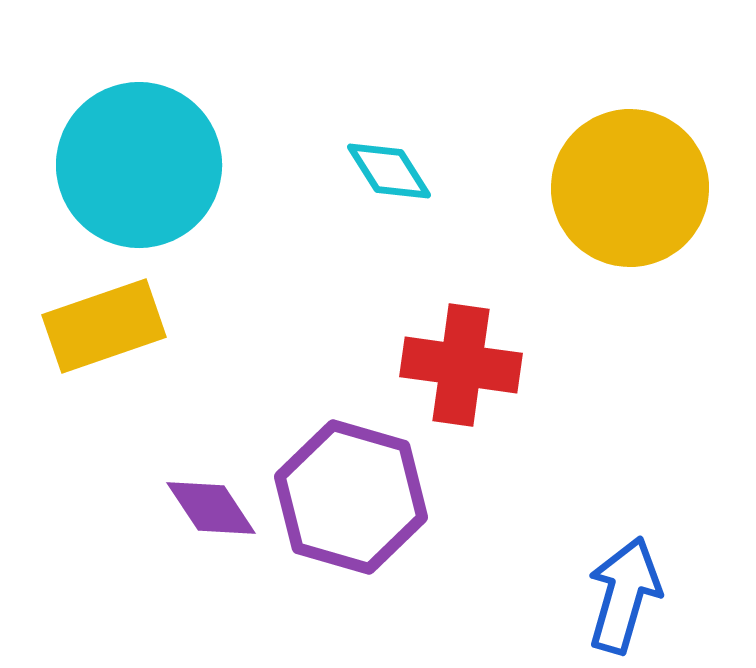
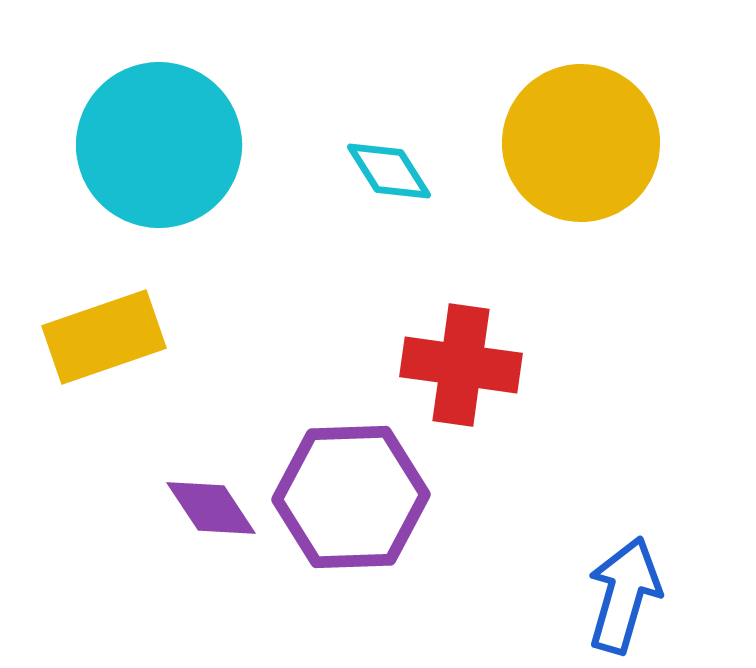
cyan circle: moved 20 px right, 20 px up
yellow circle: moved 49 px left, 45 px up
yellow rectangle: moved 11 px down
purple hexagon: rotated 18 degrees counterclockwise
